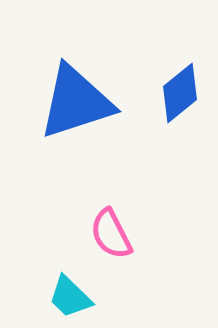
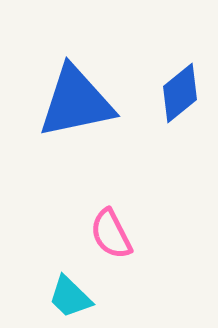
blue triangle: rotated 6 degrees clockwise
